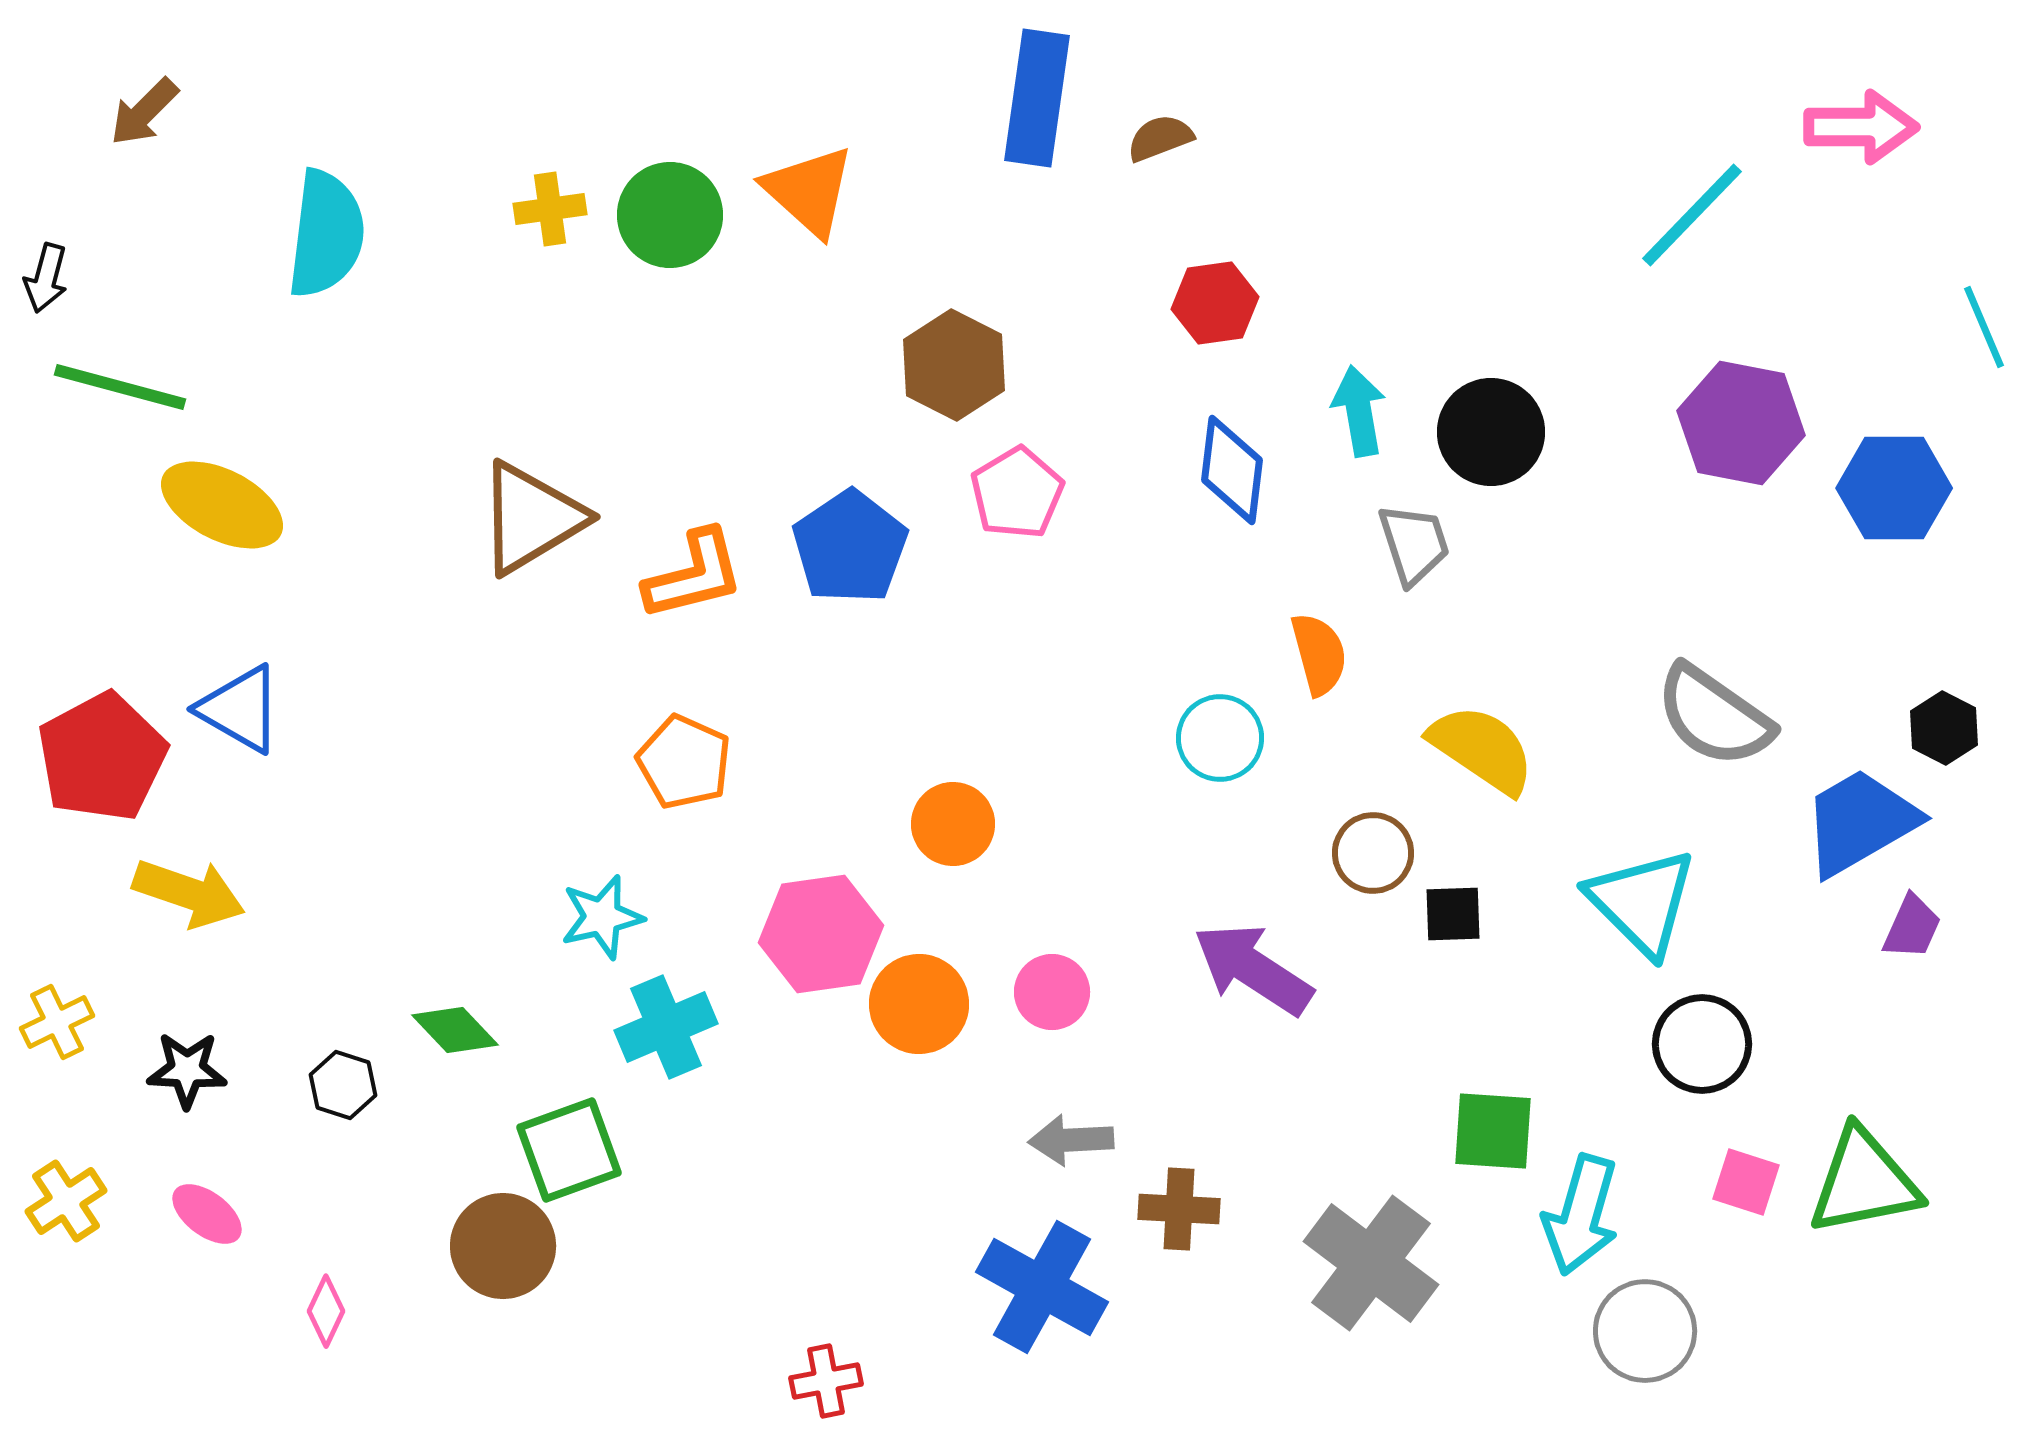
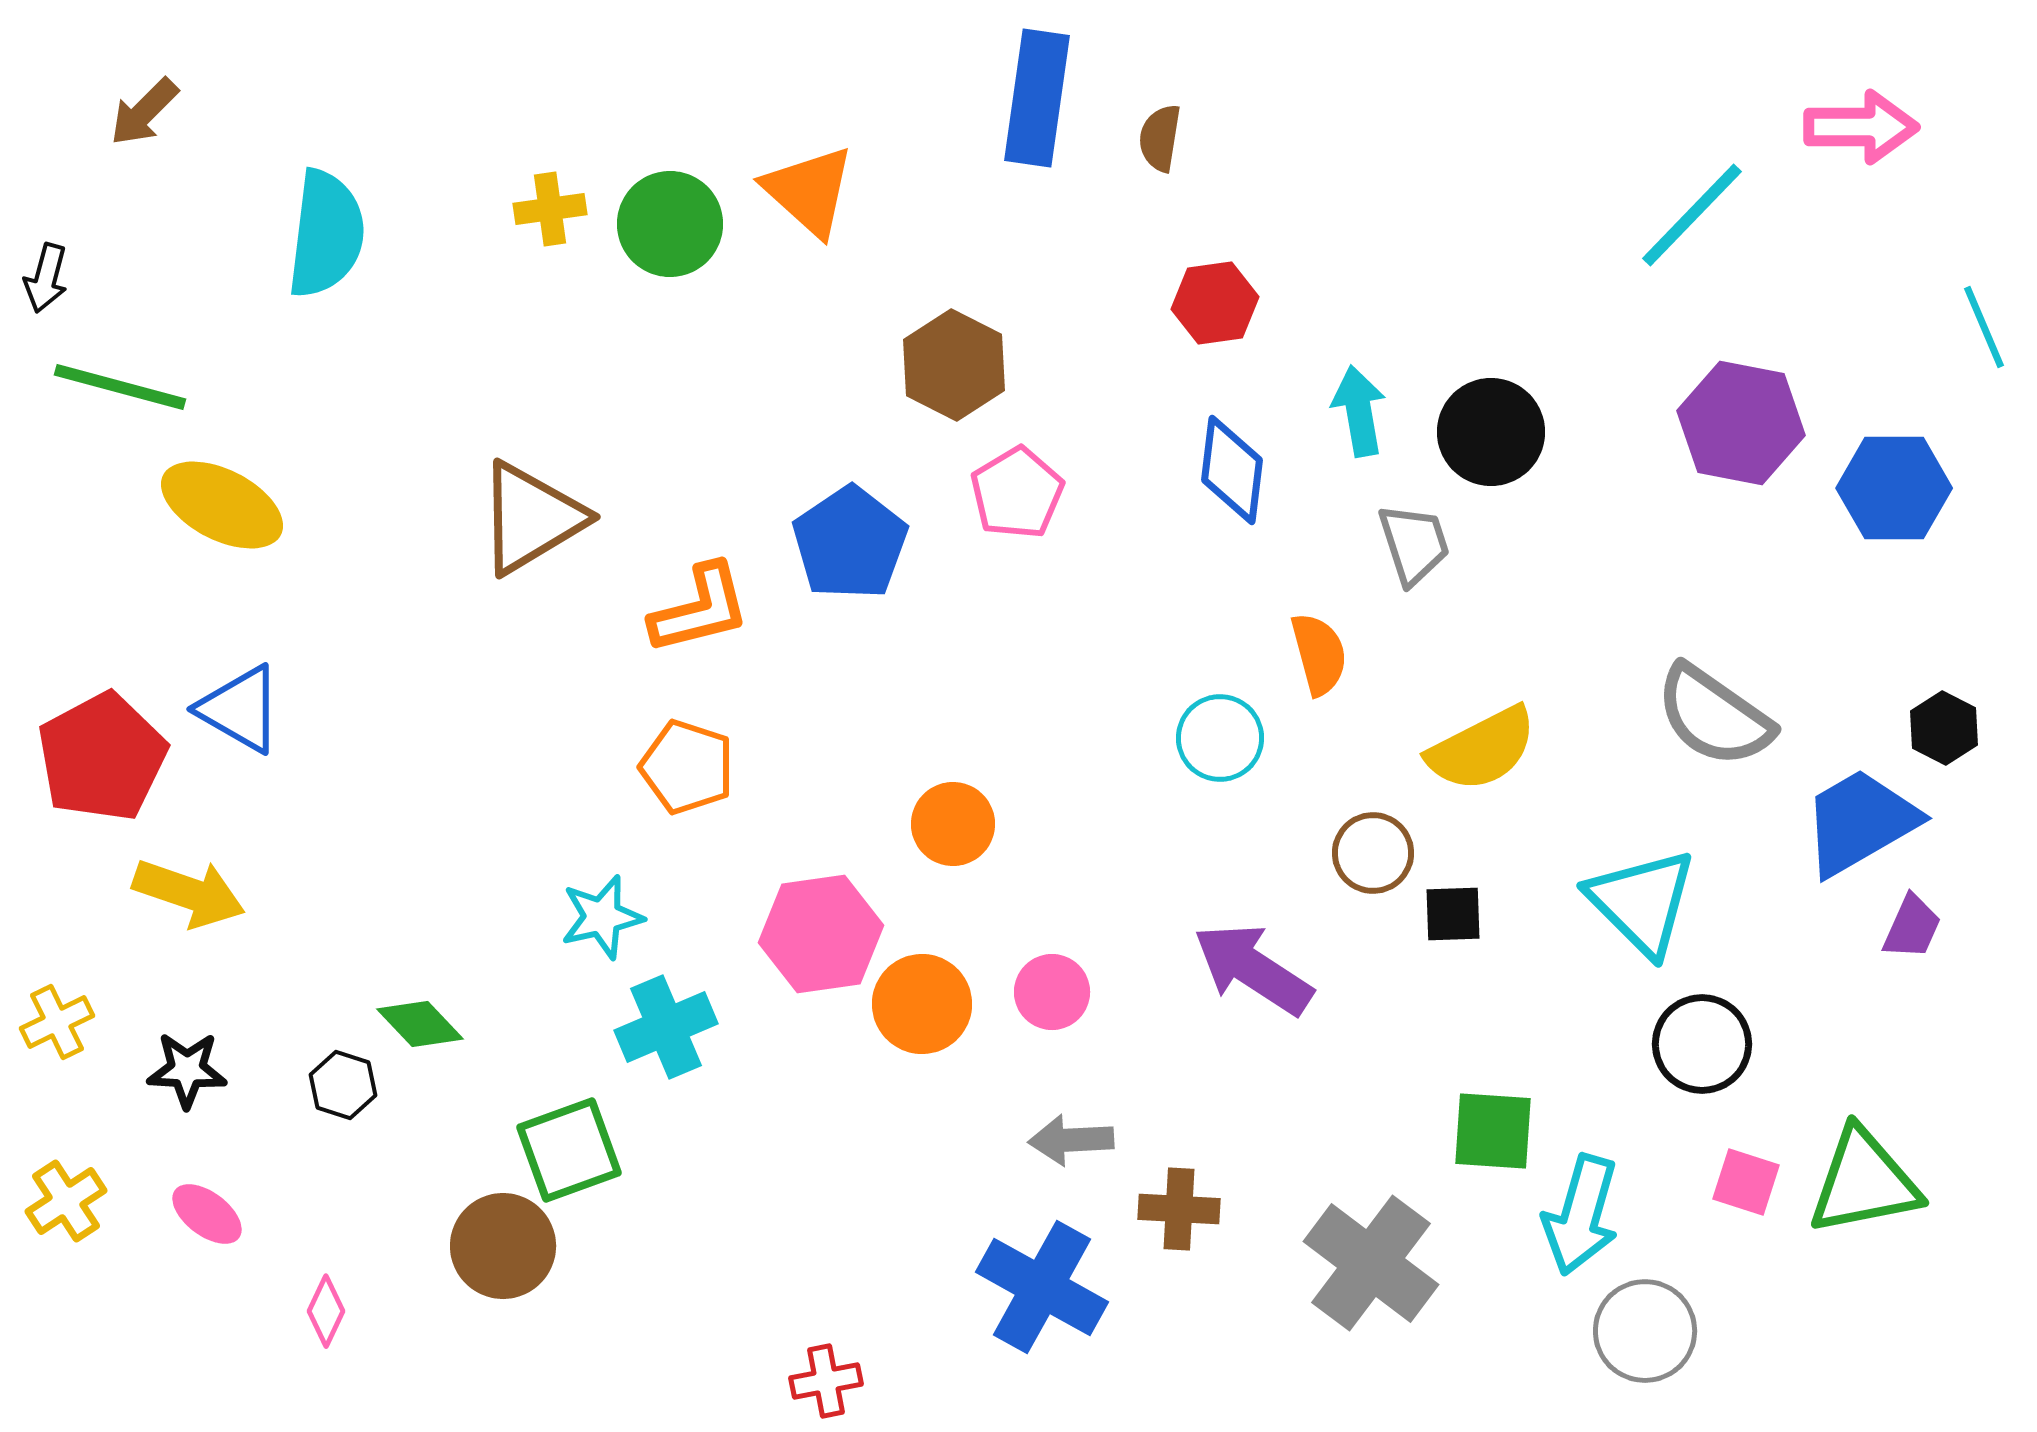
brown semicircle at (1160, 138): rotated 60 degrees counterclockwise
green circle at (670, 215): moved 9 px down
blue pentagon at (850, 547): moved 4 px up
orange L-shape at (694, 575): moved 6 px right, 34 px down
yellow semicircle at (1482, 749): rotated 119 degrees clockwise
orange pentagon at (684, 762): moved 3 px right, 5 px down; rotated 6 degrees counterclockwise
orange circle at (919, 1004): moved 3 px right
green diamond at (455, 1030): moved 35 px left, 6 px up
